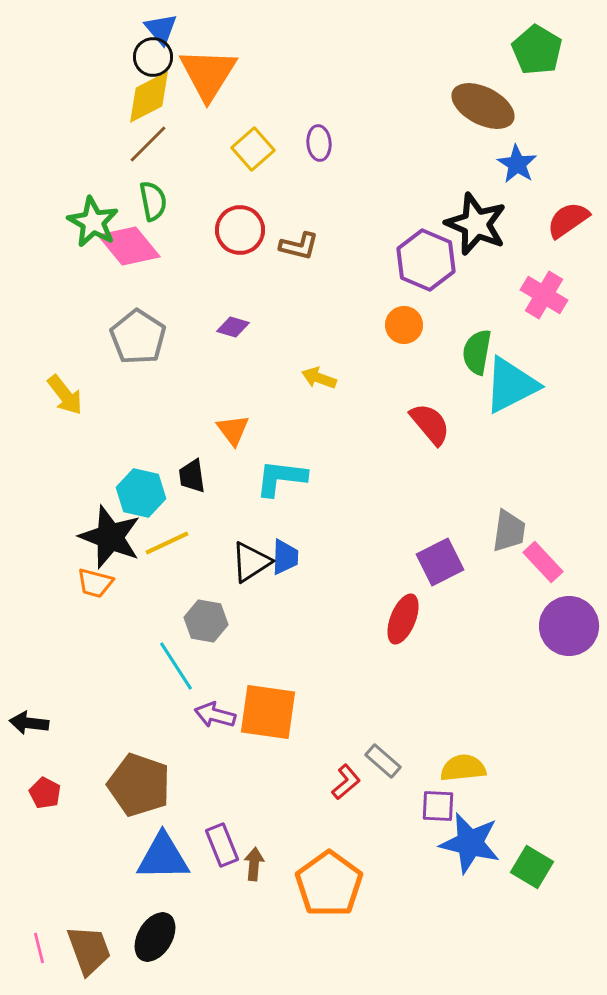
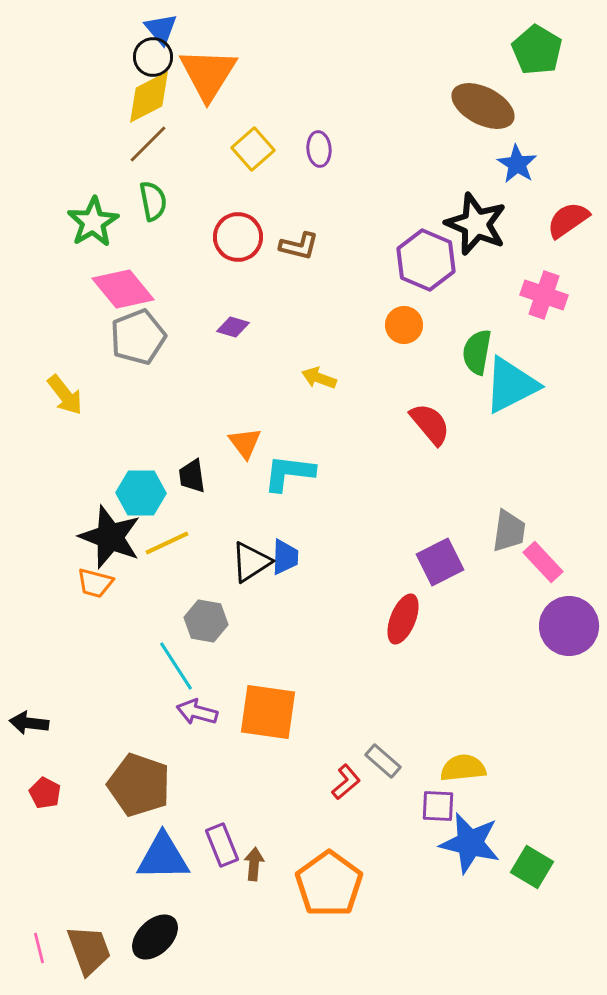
purple ellipse at (319, 143): moved 6 px down
green star at (93, 222): rotated 12 degrees clockwise
red circle at (240, 230): moved 2 px left, 7 px down
pink diamond at (129, 246): moved 6 px left, 43 px down
pink cross at (544, 295): rotated 12 degrees counterclockwise
gray pentagon at (138, 337): rotated 18 degrees clockwise
orange triangle at (233, 430): moved 12 px right, 13 px down
cyan L-shape at (281, 478): moved 8 px right, 5 px up
cyan hexagon at (141, 493): rotated 12 degrees counterclockwise
purple arrow at (215, 715): moved 18 px left, 3 px up
black ellipse at (155, 937): rotated 15 degrees clockwise
